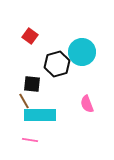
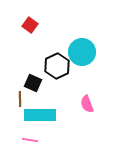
red square: moved 11 px up
black hexagon: moved 2 px down; rotated 10 degrees counterclockwise
black square: moved 1 px right, 1 px up; rotated 18 degrees clockwise
brown line: moved 4 px left, 2 px up; rotated 28 degrees clockwise
